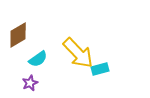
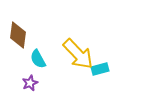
brown diamond: rotated 52 degrees counterclockwise
yellow arrow: moved 1 px down
cyan semicircle: rotated 96 degrees clockwise
